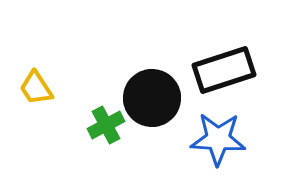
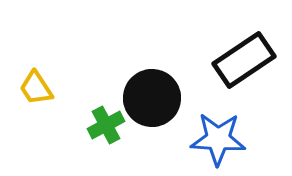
black rectangle: moved 20 px right, 10 px up; rotated 16 degrees counterclockwise
